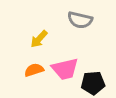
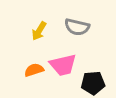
gray semicircle: moved 3 px left, 7 px down
yellow arrow: moved 8 px up; rotated 12 degrees counterclockwise
pink trapezoid: moved 2 px left, 4 px up
